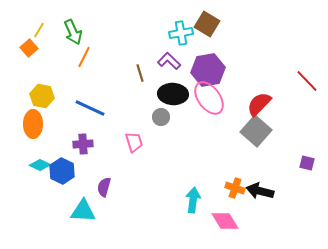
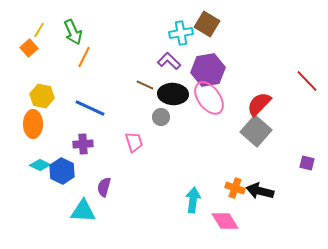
brown line: moved 5 px right, 12 px down; rotated 48 degrees counterclockwise
